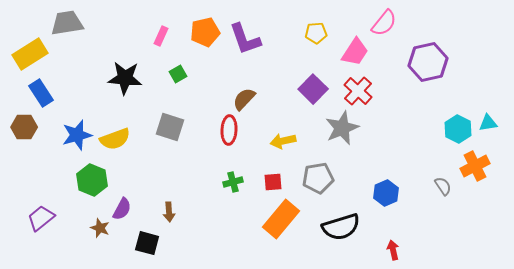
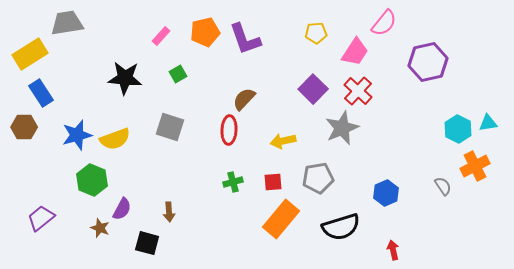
pink rectangle: rotated 18 degrees clockwise
